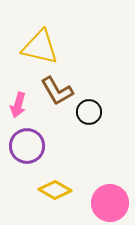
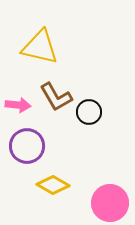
brown L-shape: moved 1 px left, 6 px down
pink arrow: rotated 100 degrees counterclockwise
yellow diamond: moved 2 px left, 5 px up
